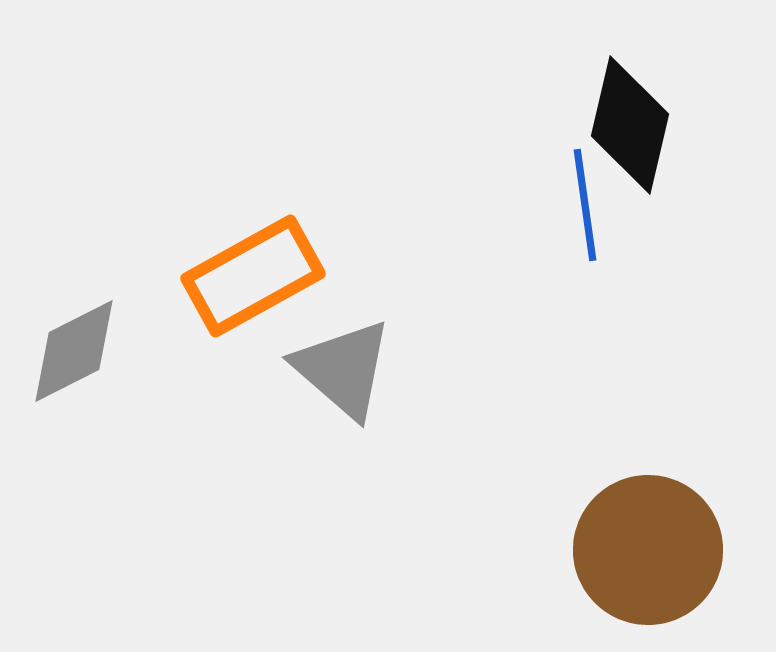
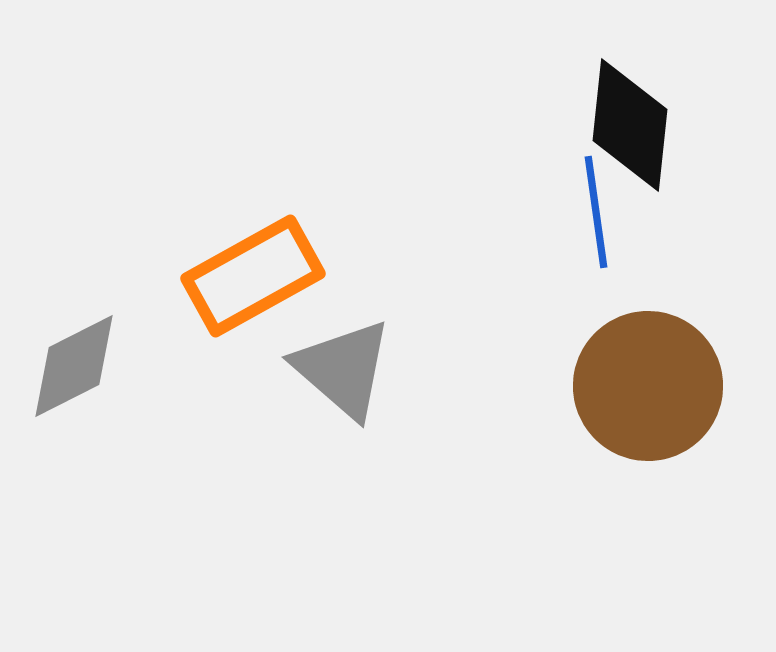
black diamond: rotated 7 degrees counterclockwise
blue line: moved 11 px right, 7 px down
gray diamond: moved 15 px down
brown circle: moved 164 px up
